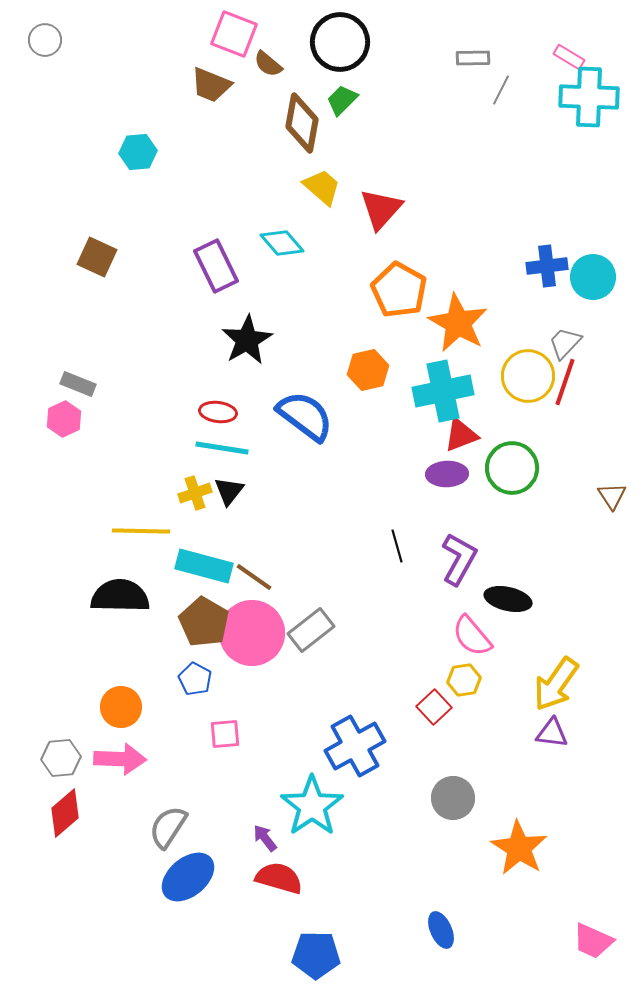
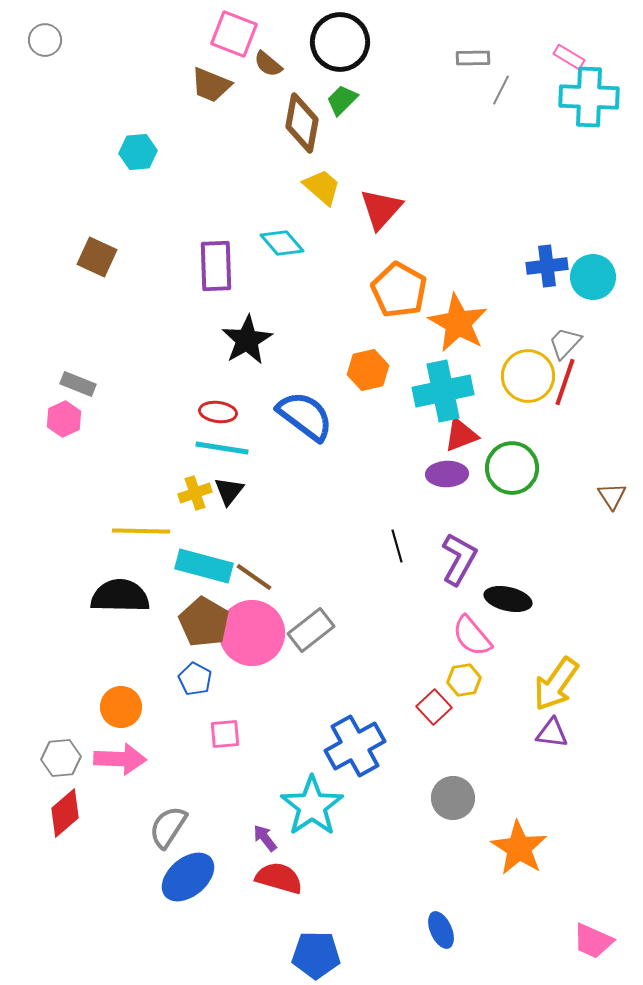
purple rectangle at (216, 266): rotated 24 degrees clockwise
